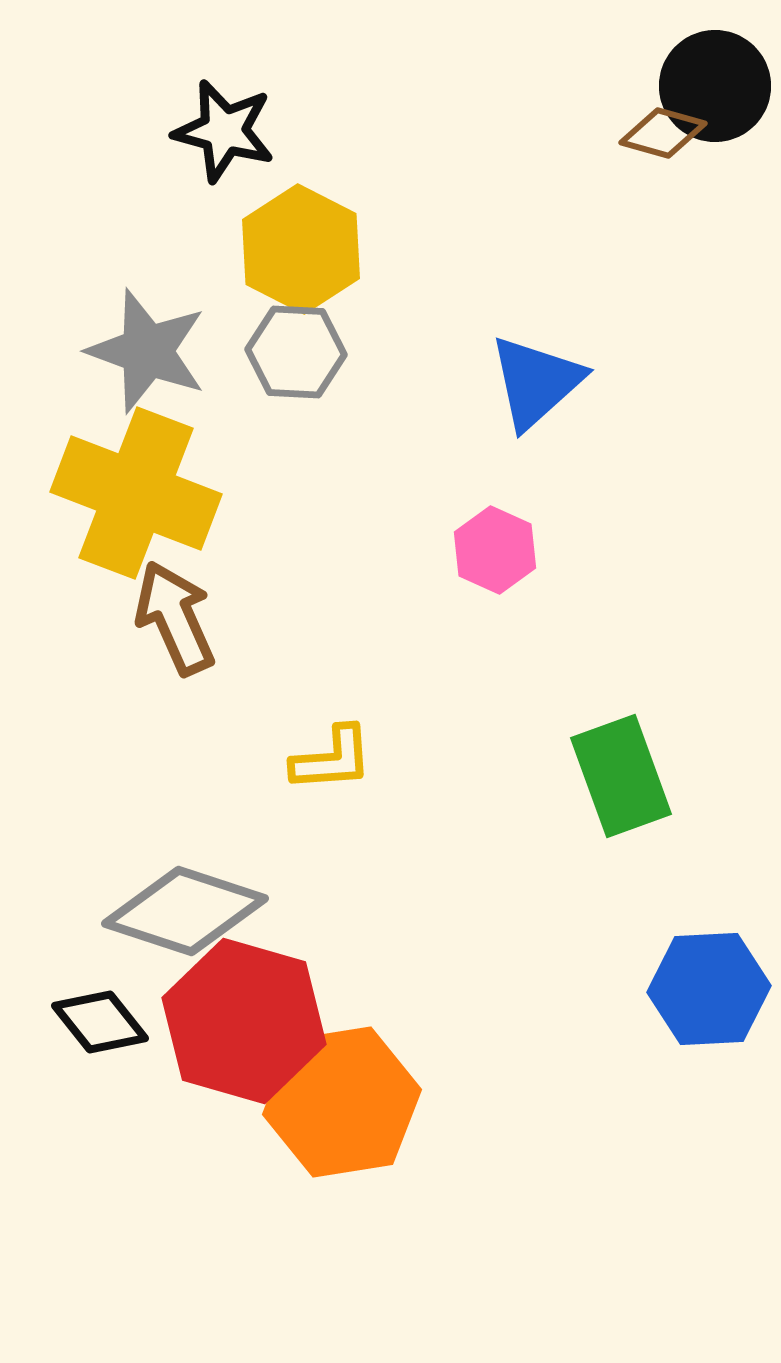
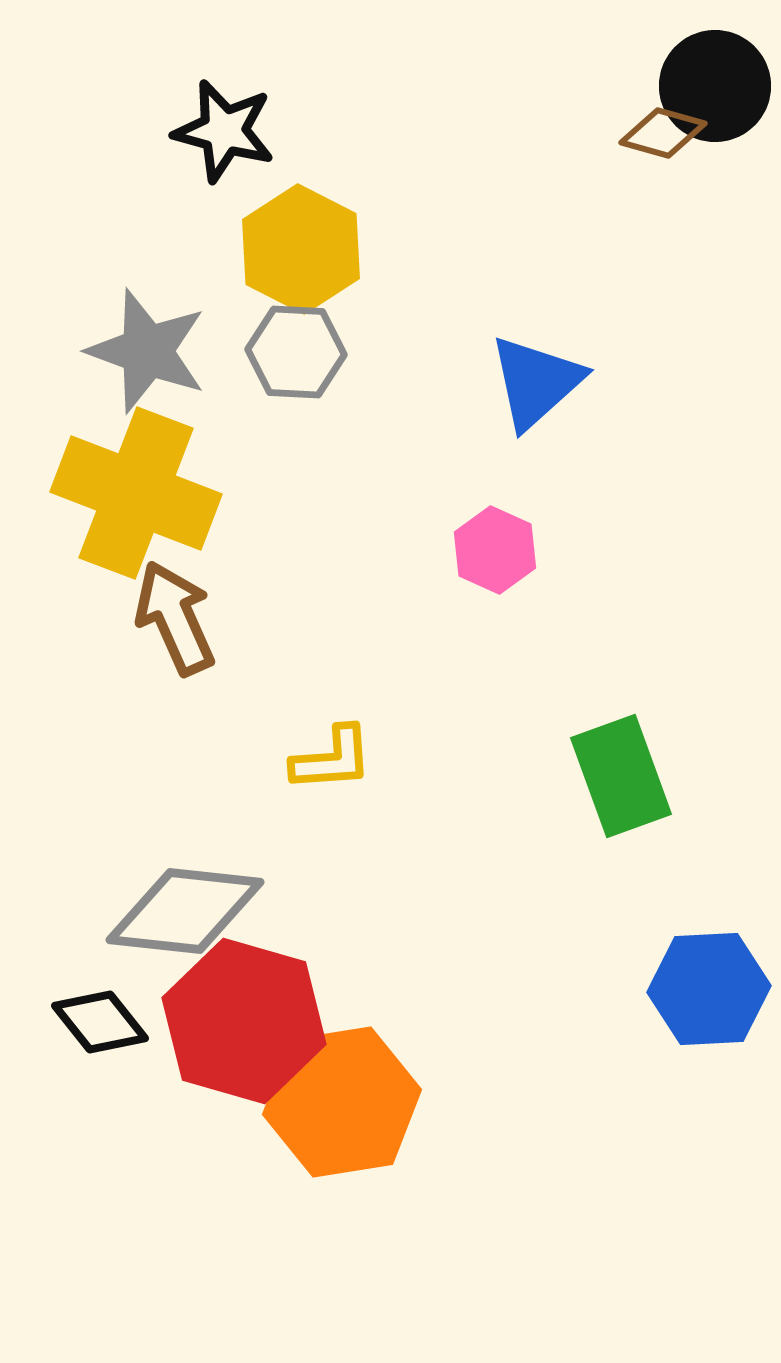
gray diamond: rotated 12 degrees counterclockwise
